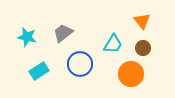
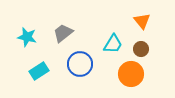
brown circle: moved 2 px left, 1 px down
